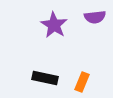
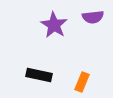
purple semicircle: moved 2 px left
black rectangle: moved 6 px left, 3 px up
